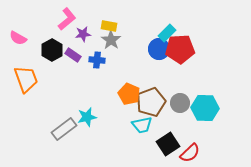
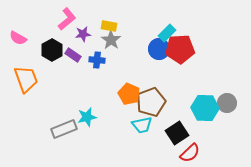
gray circle: moved 47 px right
gray rectangle: rotated 15 degrees clockwise
black square: moved 9 px right, 11 px up
